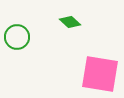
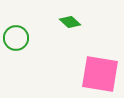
green circle: moved 1 px left, 1 px down
